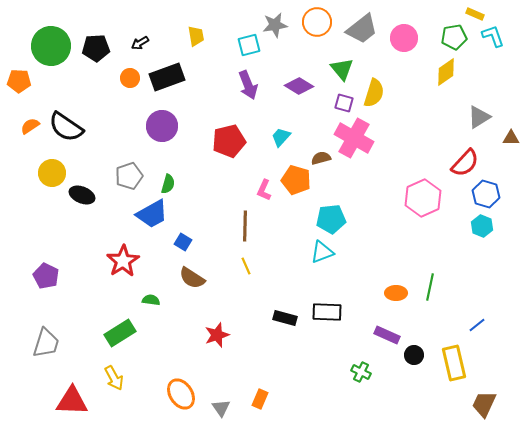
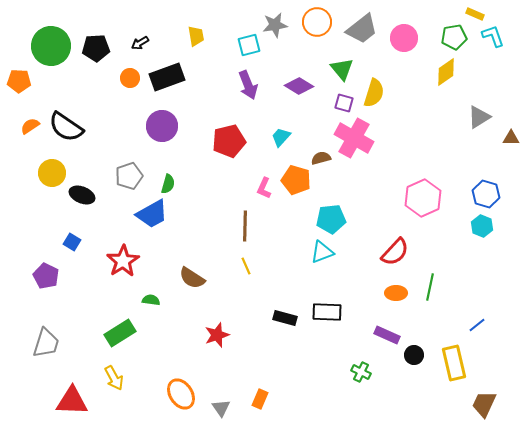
red semicircle at (465, 163): moved 70 px left, 89 px down
pink L-shape at (264, 190): moved 2 px up
blue square at (183, 242): moved 111 px left
